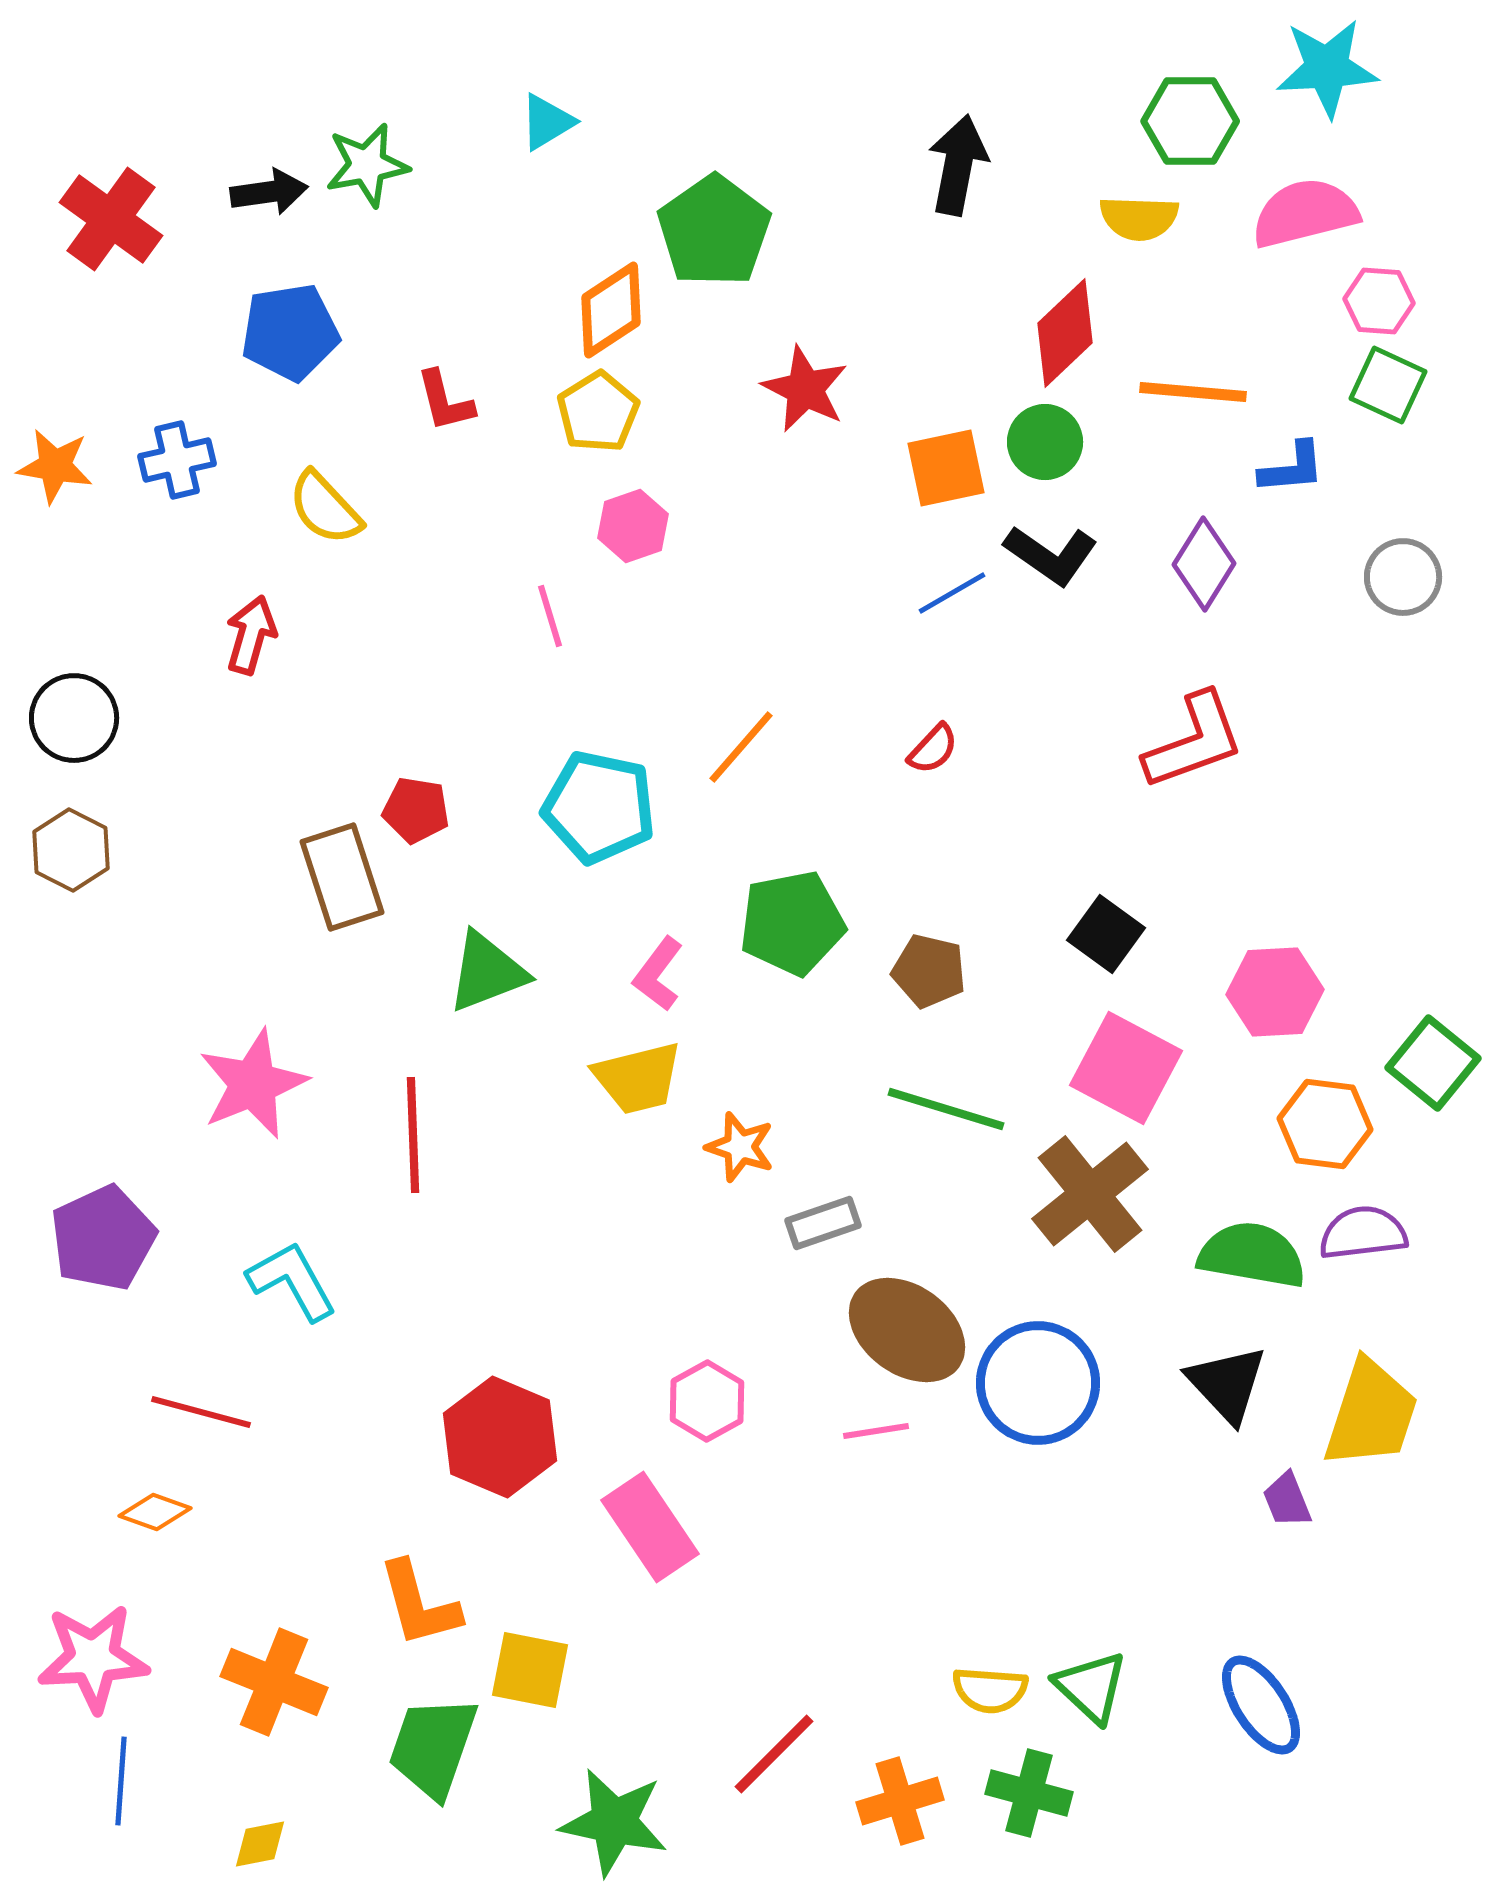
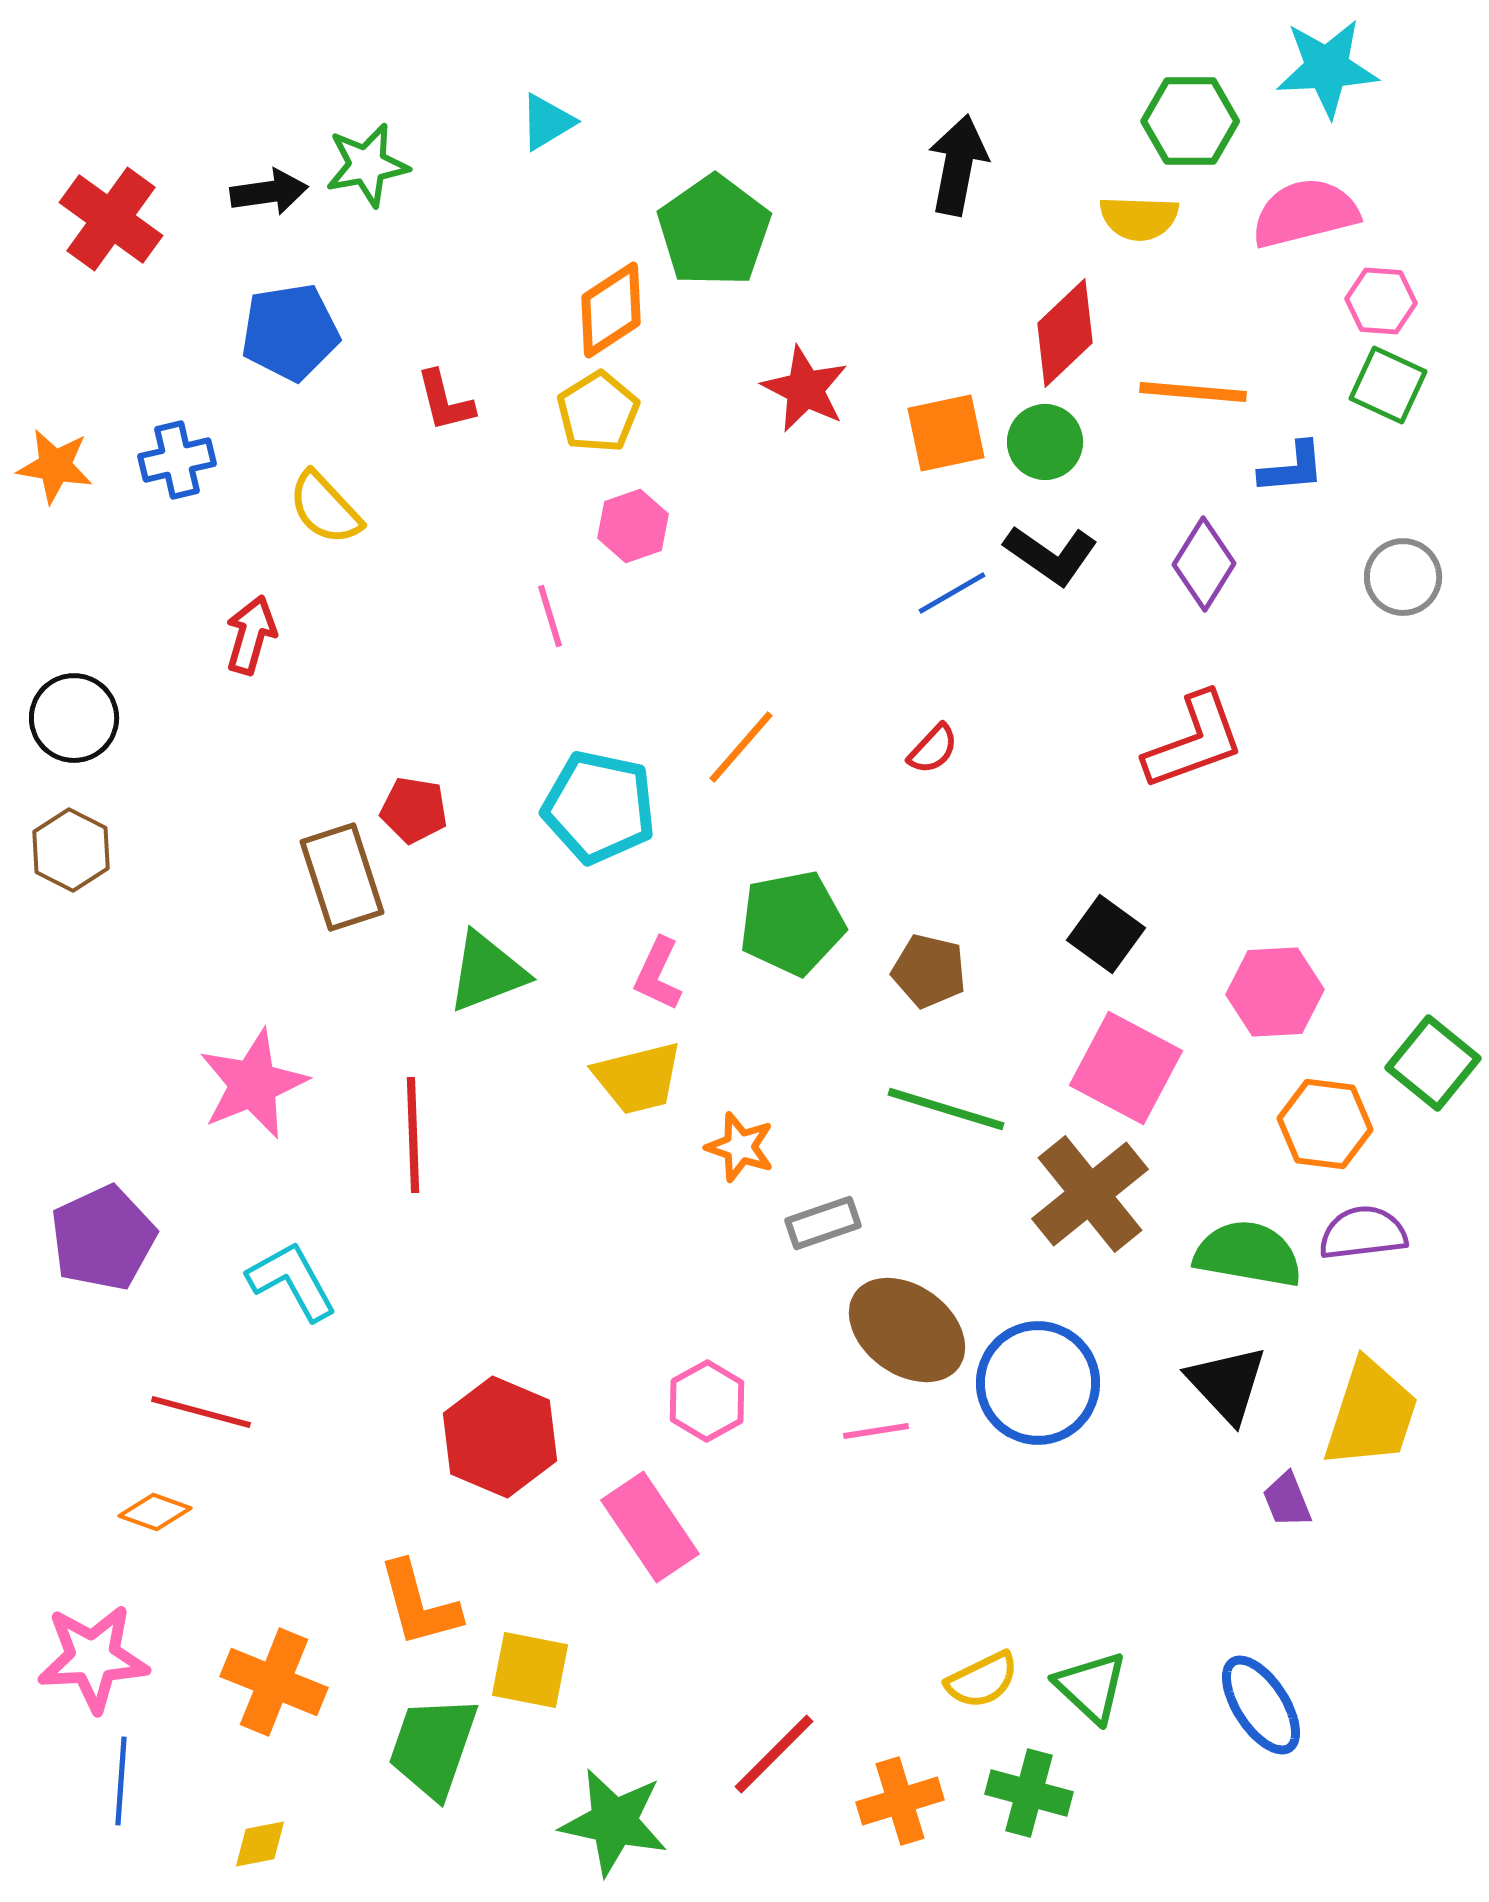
pink hexagon at (1379, 301): moved 2 px right
orange square at (946, 468): moved 35 px up
red pentagon at (416, 810): moved 2 px left
pink L-shape at (658, 974): rotated 12 degrees counterclockwise
green semicircle at (1252, 1255): moved 4 px left, 1 px up
yellow semicircle at (990, 1690): moved 8 px left, 10 px up; rotated 30 degrees counterclockwise
